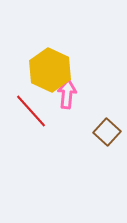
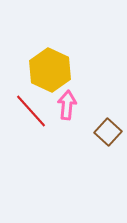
pink arrow: moved 11 px down
brown square: moved 1 px right
